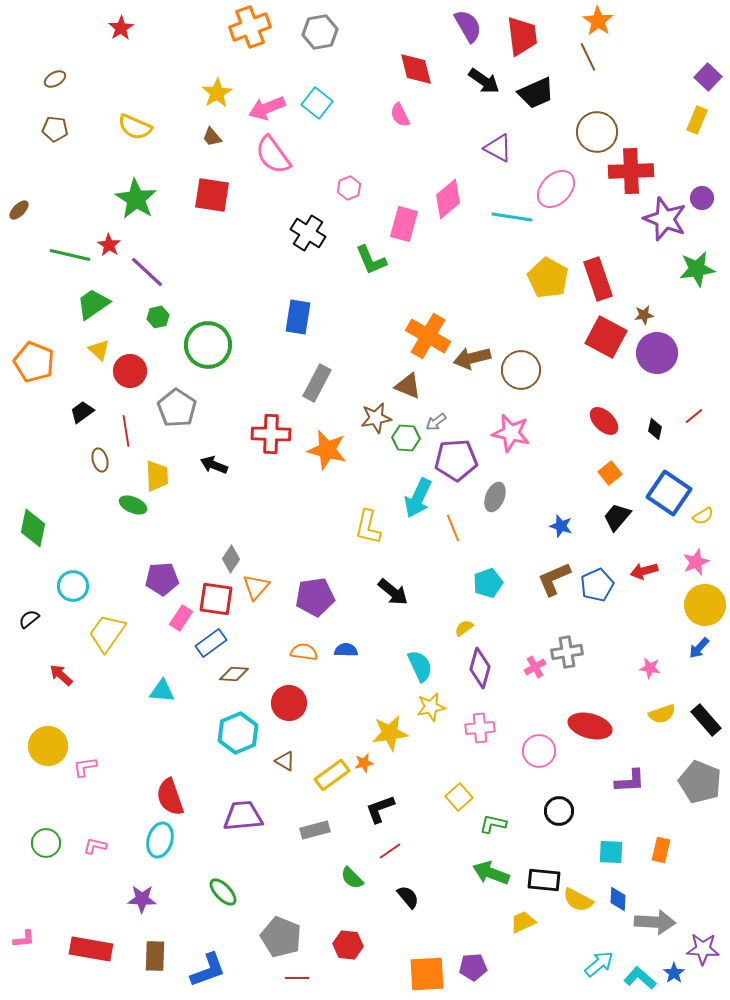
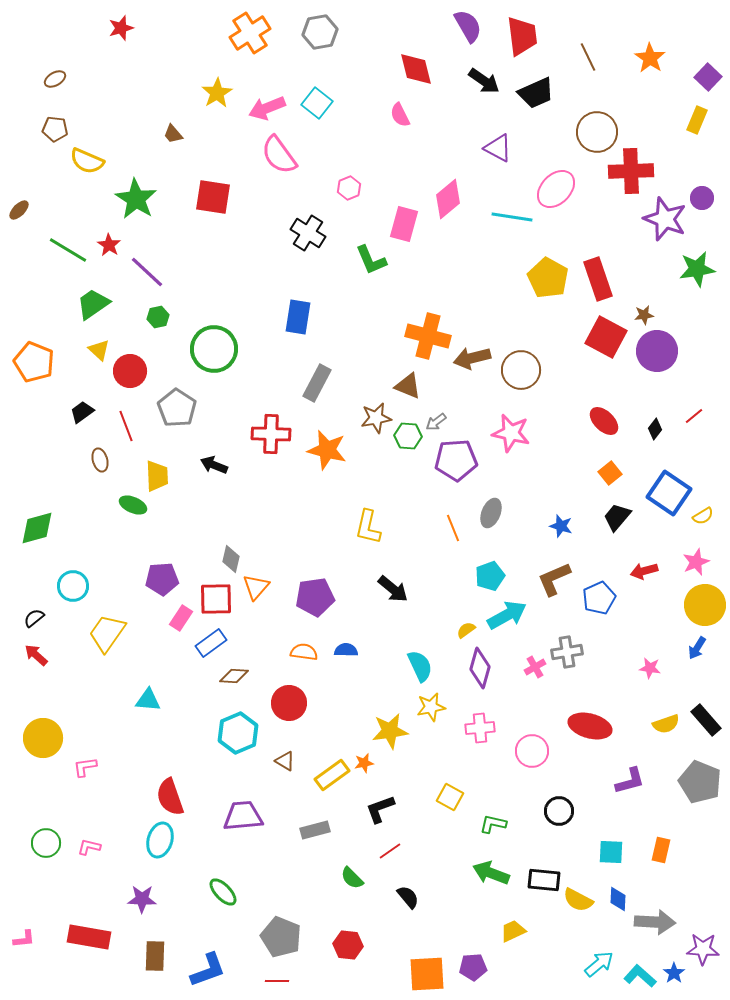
orange star at (598, 21): moved 52 px right, 37 px down
orange cross at (250, 27): moved 6 px down; rotated 12 degrees counterclockwise
red star at (121, 28): rotated 15 degrees clockwise
yellow semicircle at (135, 127): moved 48 px left, 34 px down
brown trapezoid at (212, 137): moved 39 px left, 3 px up
pink semicircle at (273, 155): moved 6 px right
red square at (212, 195): moved 1 px right, 2 px down
green line at (70, 255): moved 2 px left, 5 px up; rotated 18 degrees clockwise
orange cross at (428, 336): rotated 15 degrees counterclockwise
green circle at (208, 345): moved 6 px right, 4 px down
purple circle at (657, 353): moved 2 px up
black diamond at (655, 429): rotated 25 degrees clockwise
red line at (126, 431): moved 5 px up; rotated 12 degrees counterclockwise
green hexagon at (406, 438): moved 2 px right, 2 px up
gray ellipse at (495, 497): moved 4 px left, 16 px down
cyan arrow at (418, 498): moved 89 px right, 117 px down; rotated 144 degrees counterclockwise
green diamond at (33, 528): moved 4 px right; rotated 63 degrees clockwise
gray diamond at (231, 559): rotated 20 degrees counterclockwise
cyan pentagon at (488, 583): moved 2 px right, 7 px up
blue pentagon at (597, 585): moved 2 px right, 13 px down
black arrow at (393, 592): moved 3 px up
red square at (216, 599): rotated 9 degrees counterclockwise
black semicircle at (29, 619): moved 5 px right, 1 px up
yellow semicircle at (464, 628): moved 2 px right, 2 px down
blue arrow at (699, 648): moved 2 px left; rotated 10 degrees counterclockwise
brown diamond at (234, 674): moved 2 px down
red arrow at (61, 675): moved 25 px left, 20 px up
cyan triangle at (162, 691): moved 14 px left, 9 px down
yellow semicircle at (662, 714): moved 4 px right, 10 px down
yellow star at (390, 733): moved 2 px up
yellow circle at (48, 746): moved 5 px left, 8 px up
pink circle at (539, 751): moved 7 px left
purple L-shape at (630, 781): rotated 12 degrees counterclockwise
yellow square at (459, 797): moved 9 px left; rotated 20 degrees counterclockwise
pink L-shape at (95, 846): moved 6 px left, 1 px down
yellow trapezoid at (523, 922): moved 10 px left, 9 px down
red rectangle at (91, 949): moved 2 px left, 12 px up
red line at (297, 978): moved 20 px left, 3 px down
cyan L-shape at (640, 978): moved 2 px up
